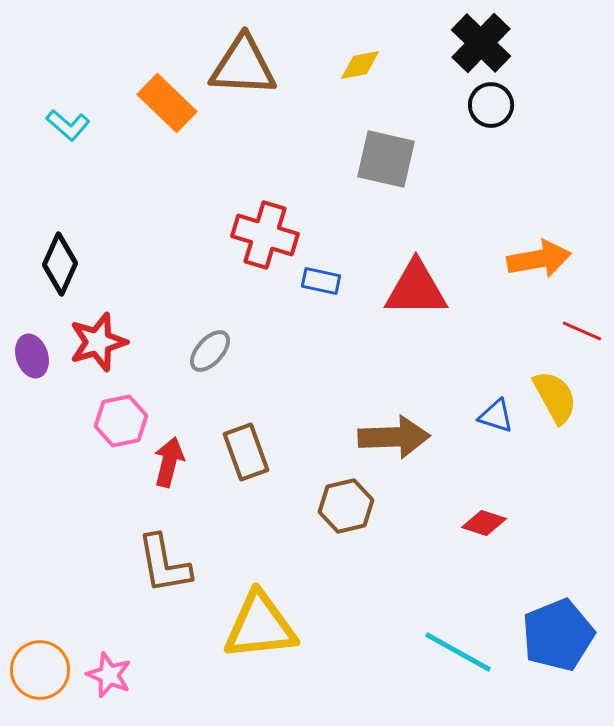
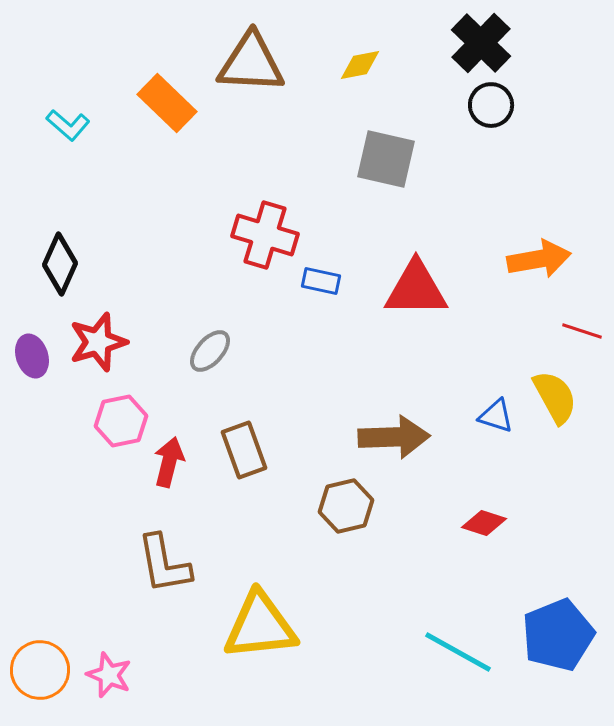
brown triangle: moved 8 px right, 3 px up
red line: rotated 6 degrees counterclockwise
brown rectangle: moved 2 px left, 2 px up
